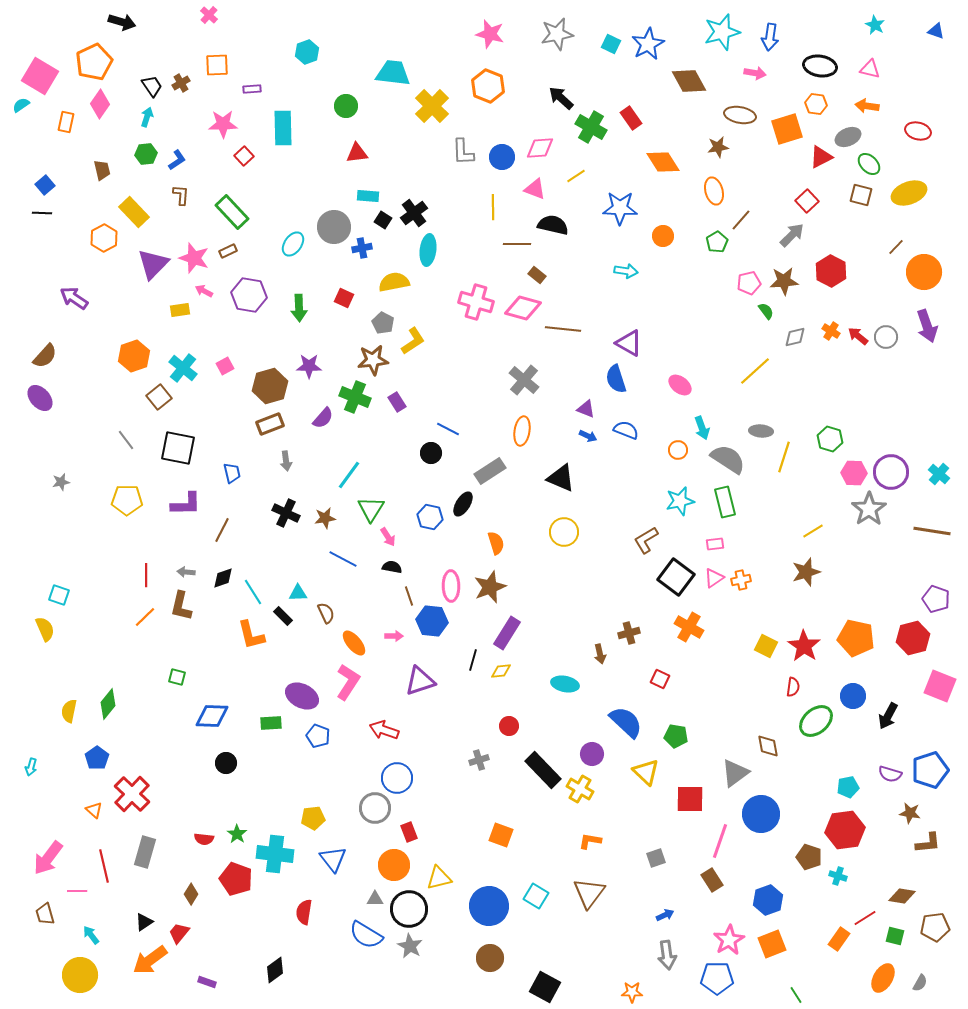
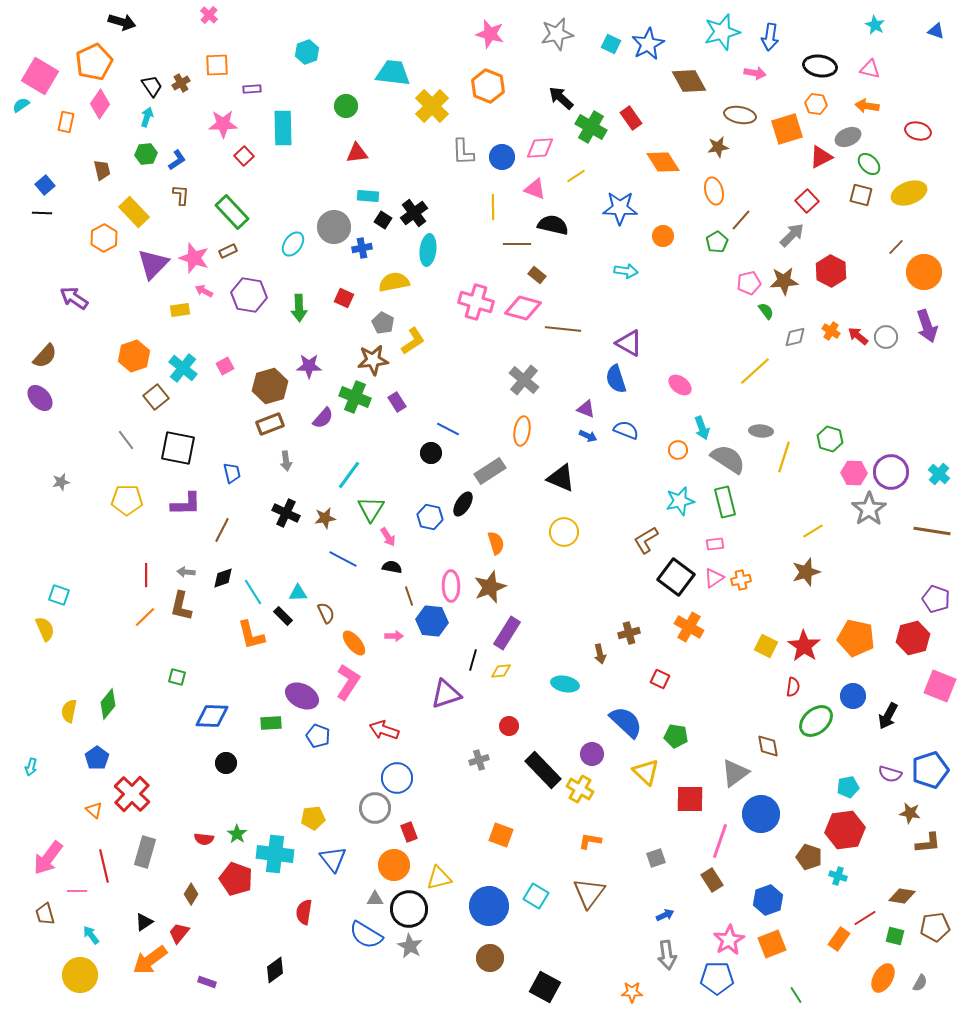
brown square at (159, 397): moved 3 px left
purple triangle at (420, 681): moved 26 px right, 13 px down
